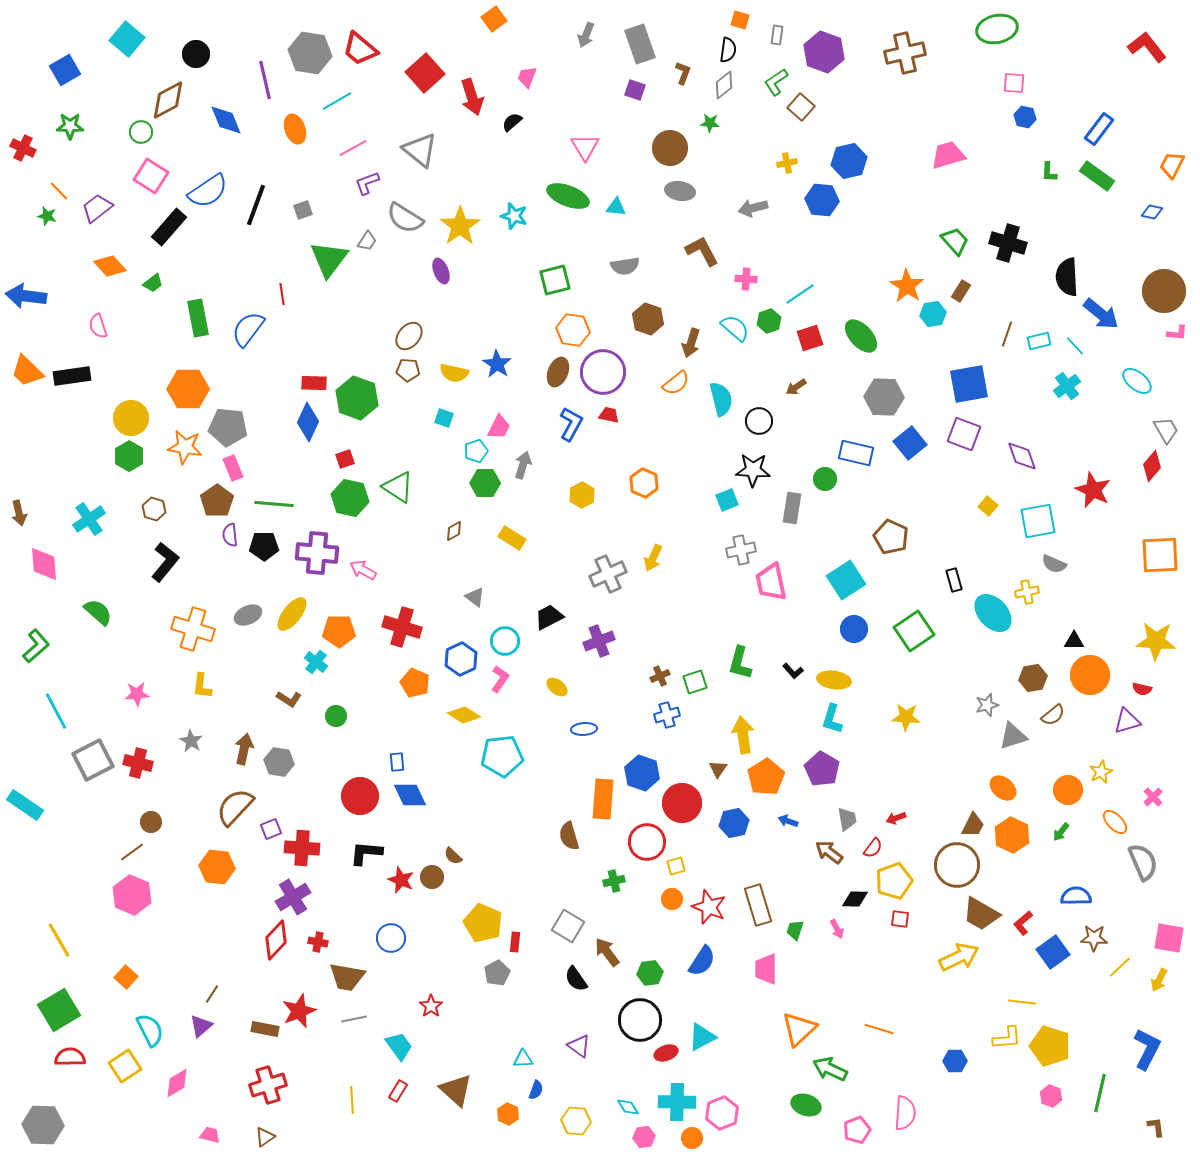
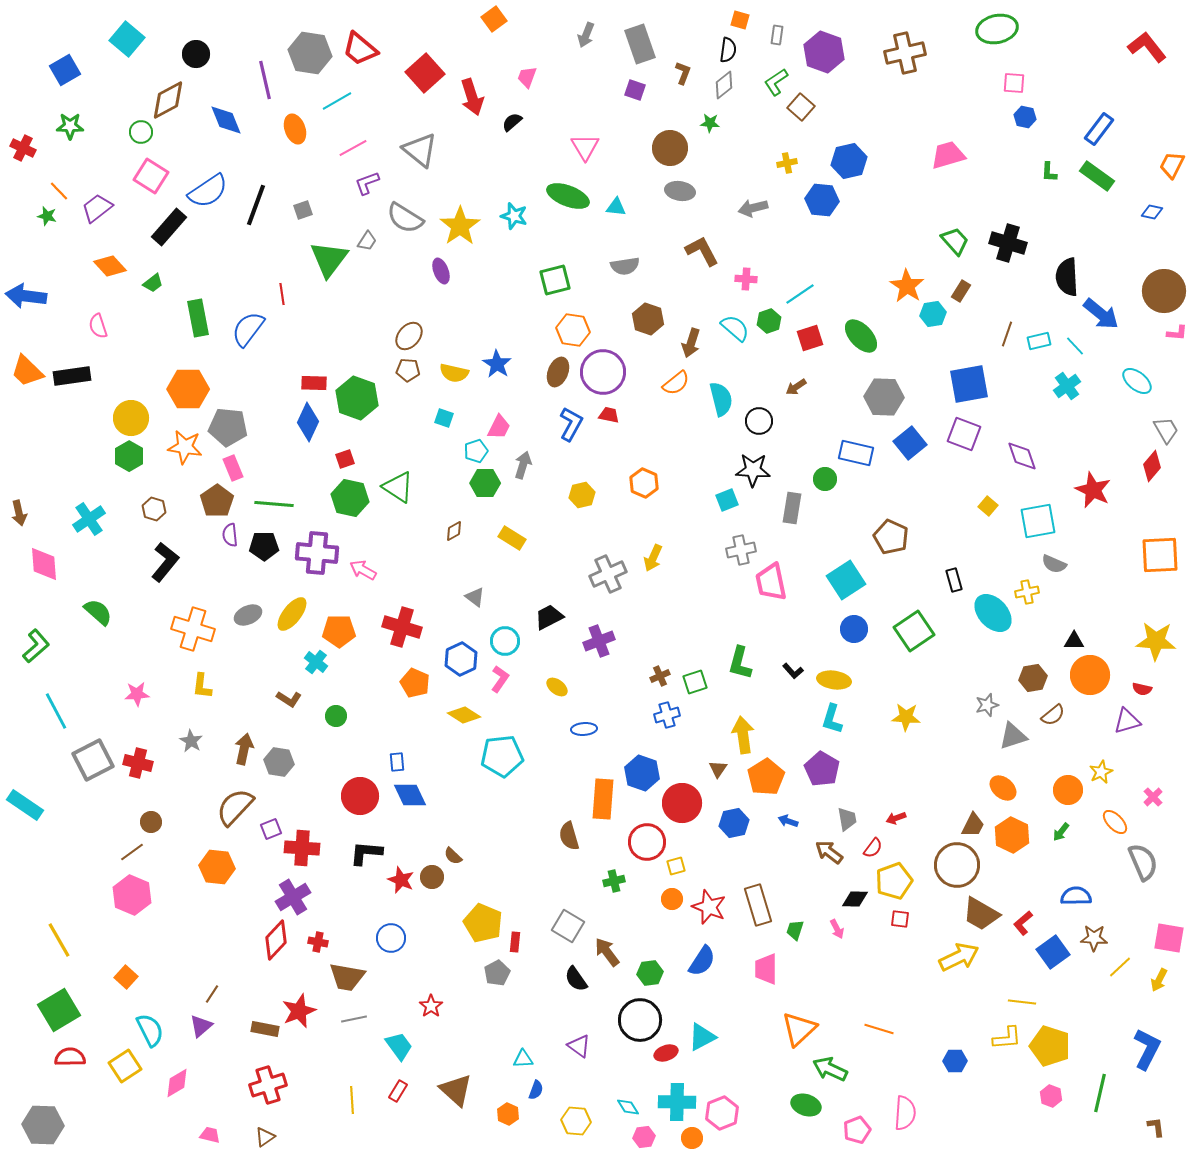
yellow hexagon at (582, 495): rotated 15 degrees clockwise
